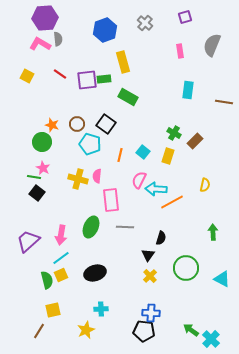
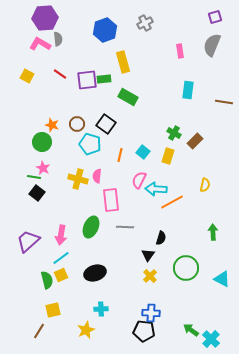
purple square at (185, 17): moved 30 px right
gray cross at (145, 23): rotated 21 degrees clockwise
